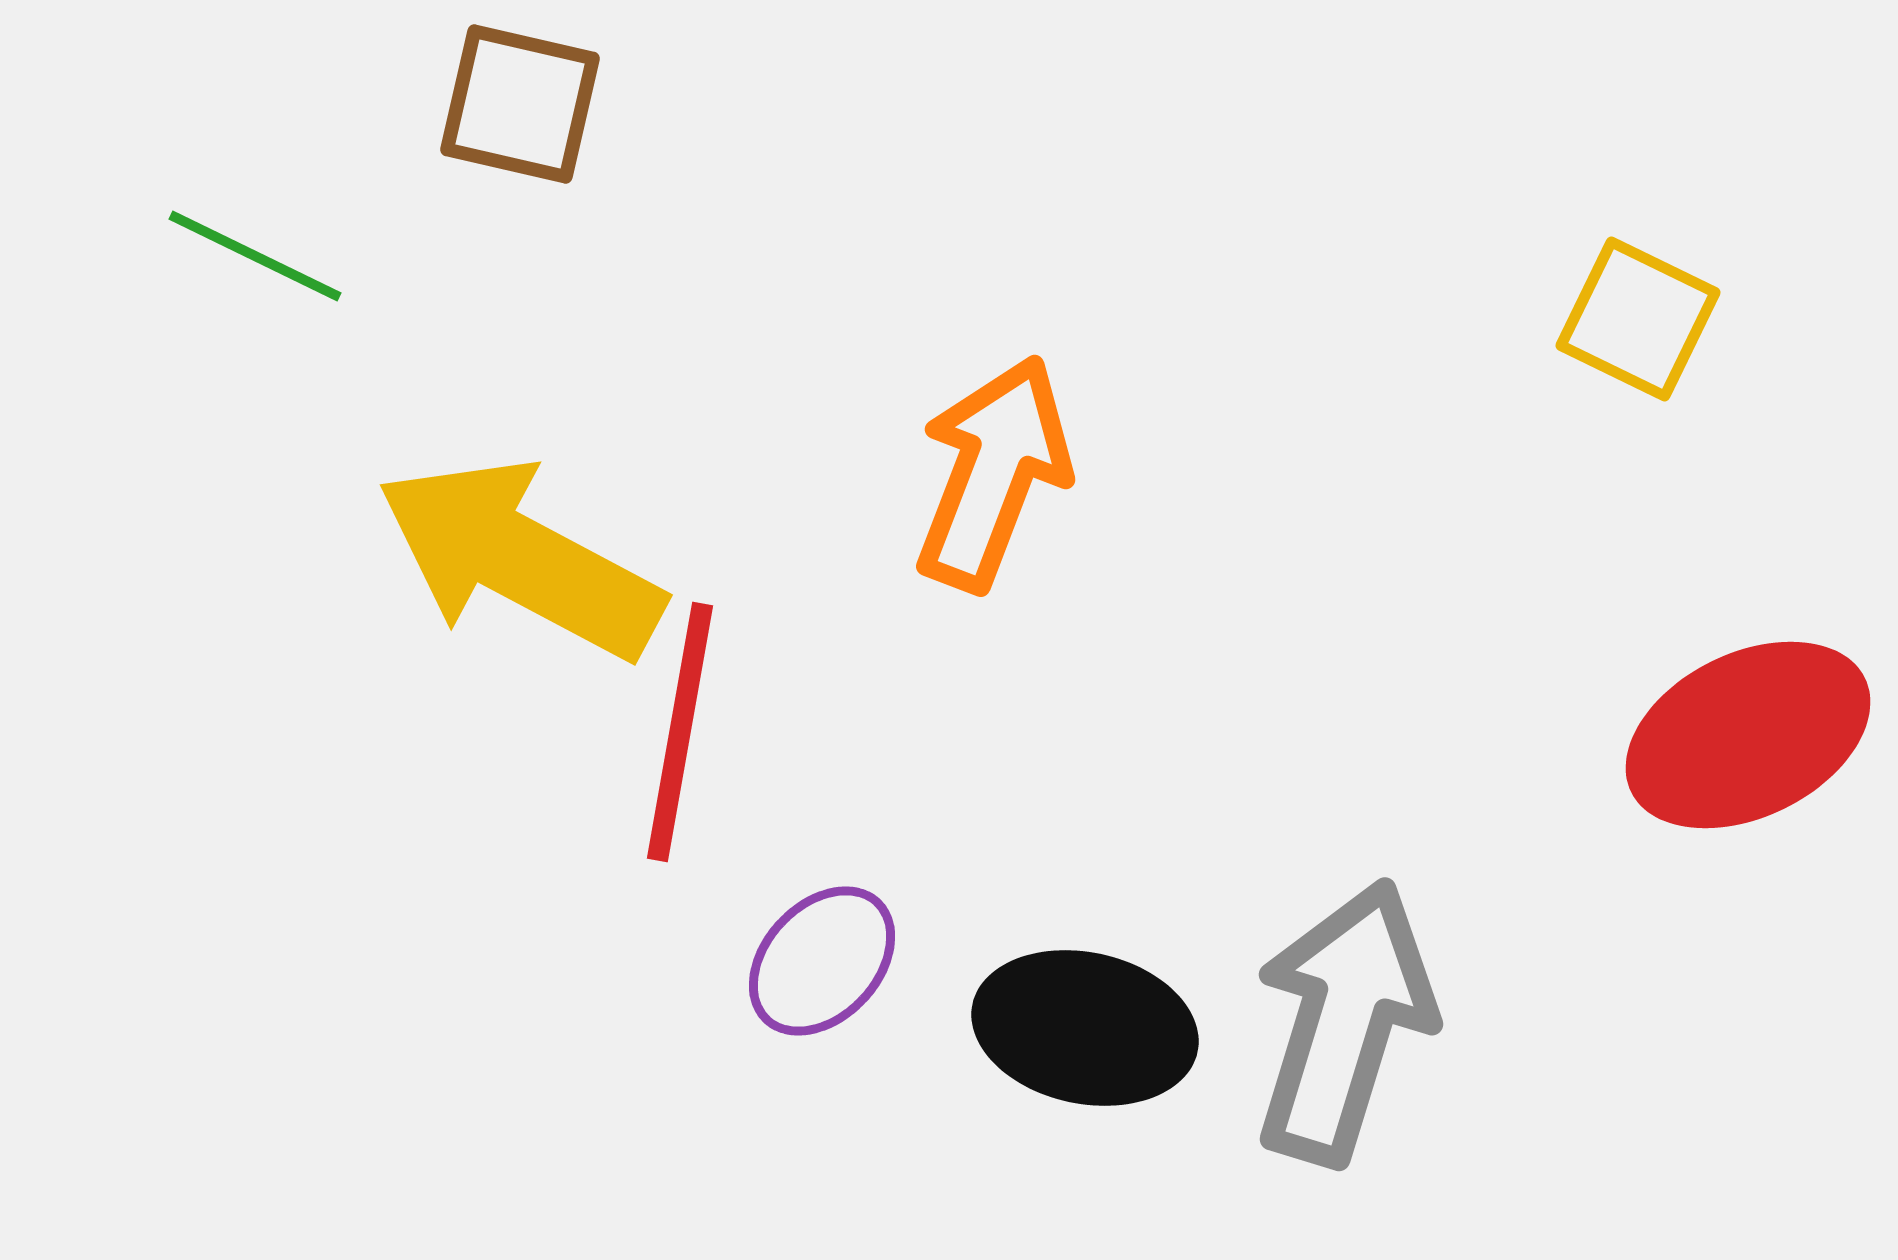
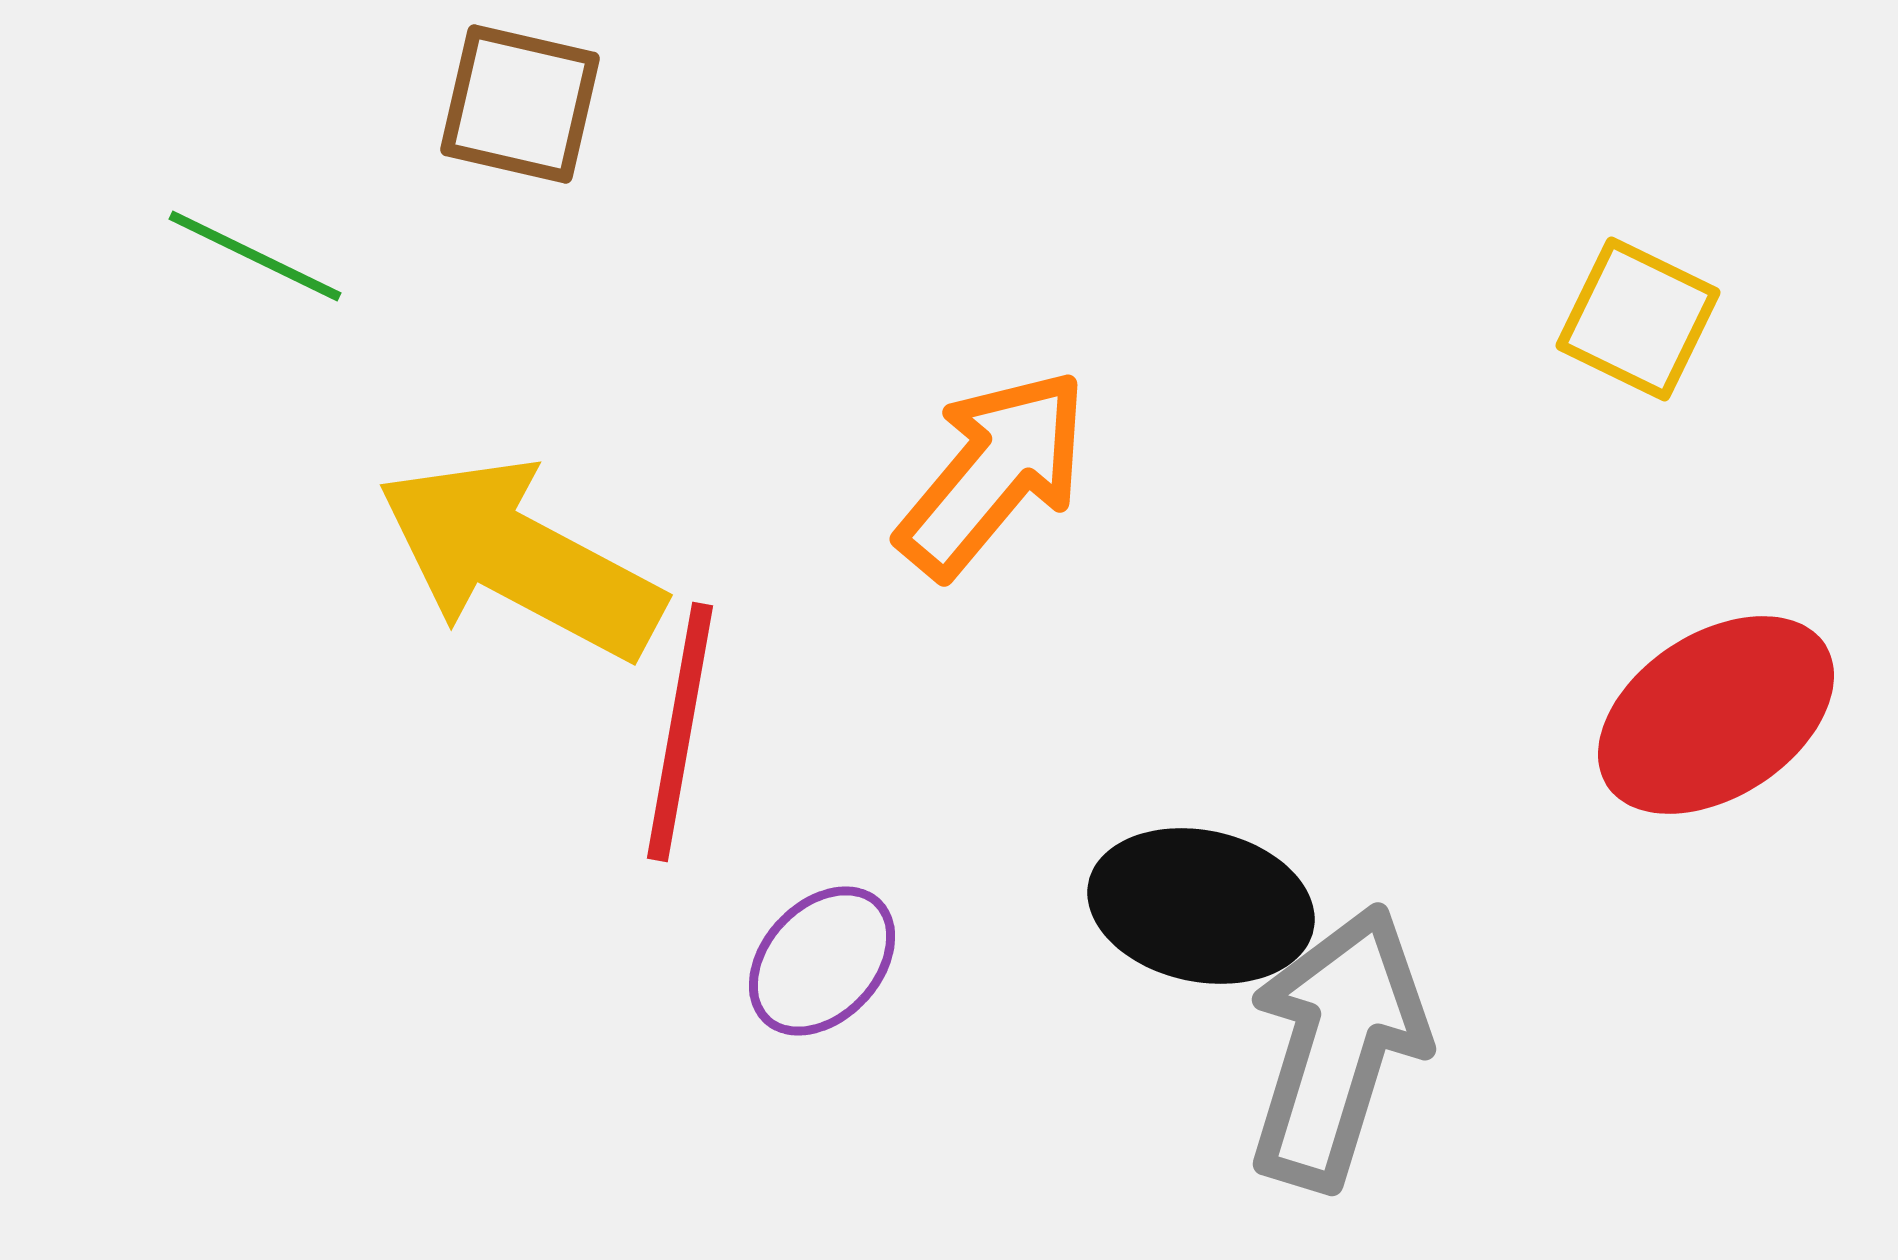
orange arrow: rotated 19 degrees clockwise
red ellipse: moved 32 px left, 20 px up; rotated 7 degrees counterclockwise
gray arrow: moved 7 px left, 25 px down
black ellipse: moved 116 px right, 122 px up
